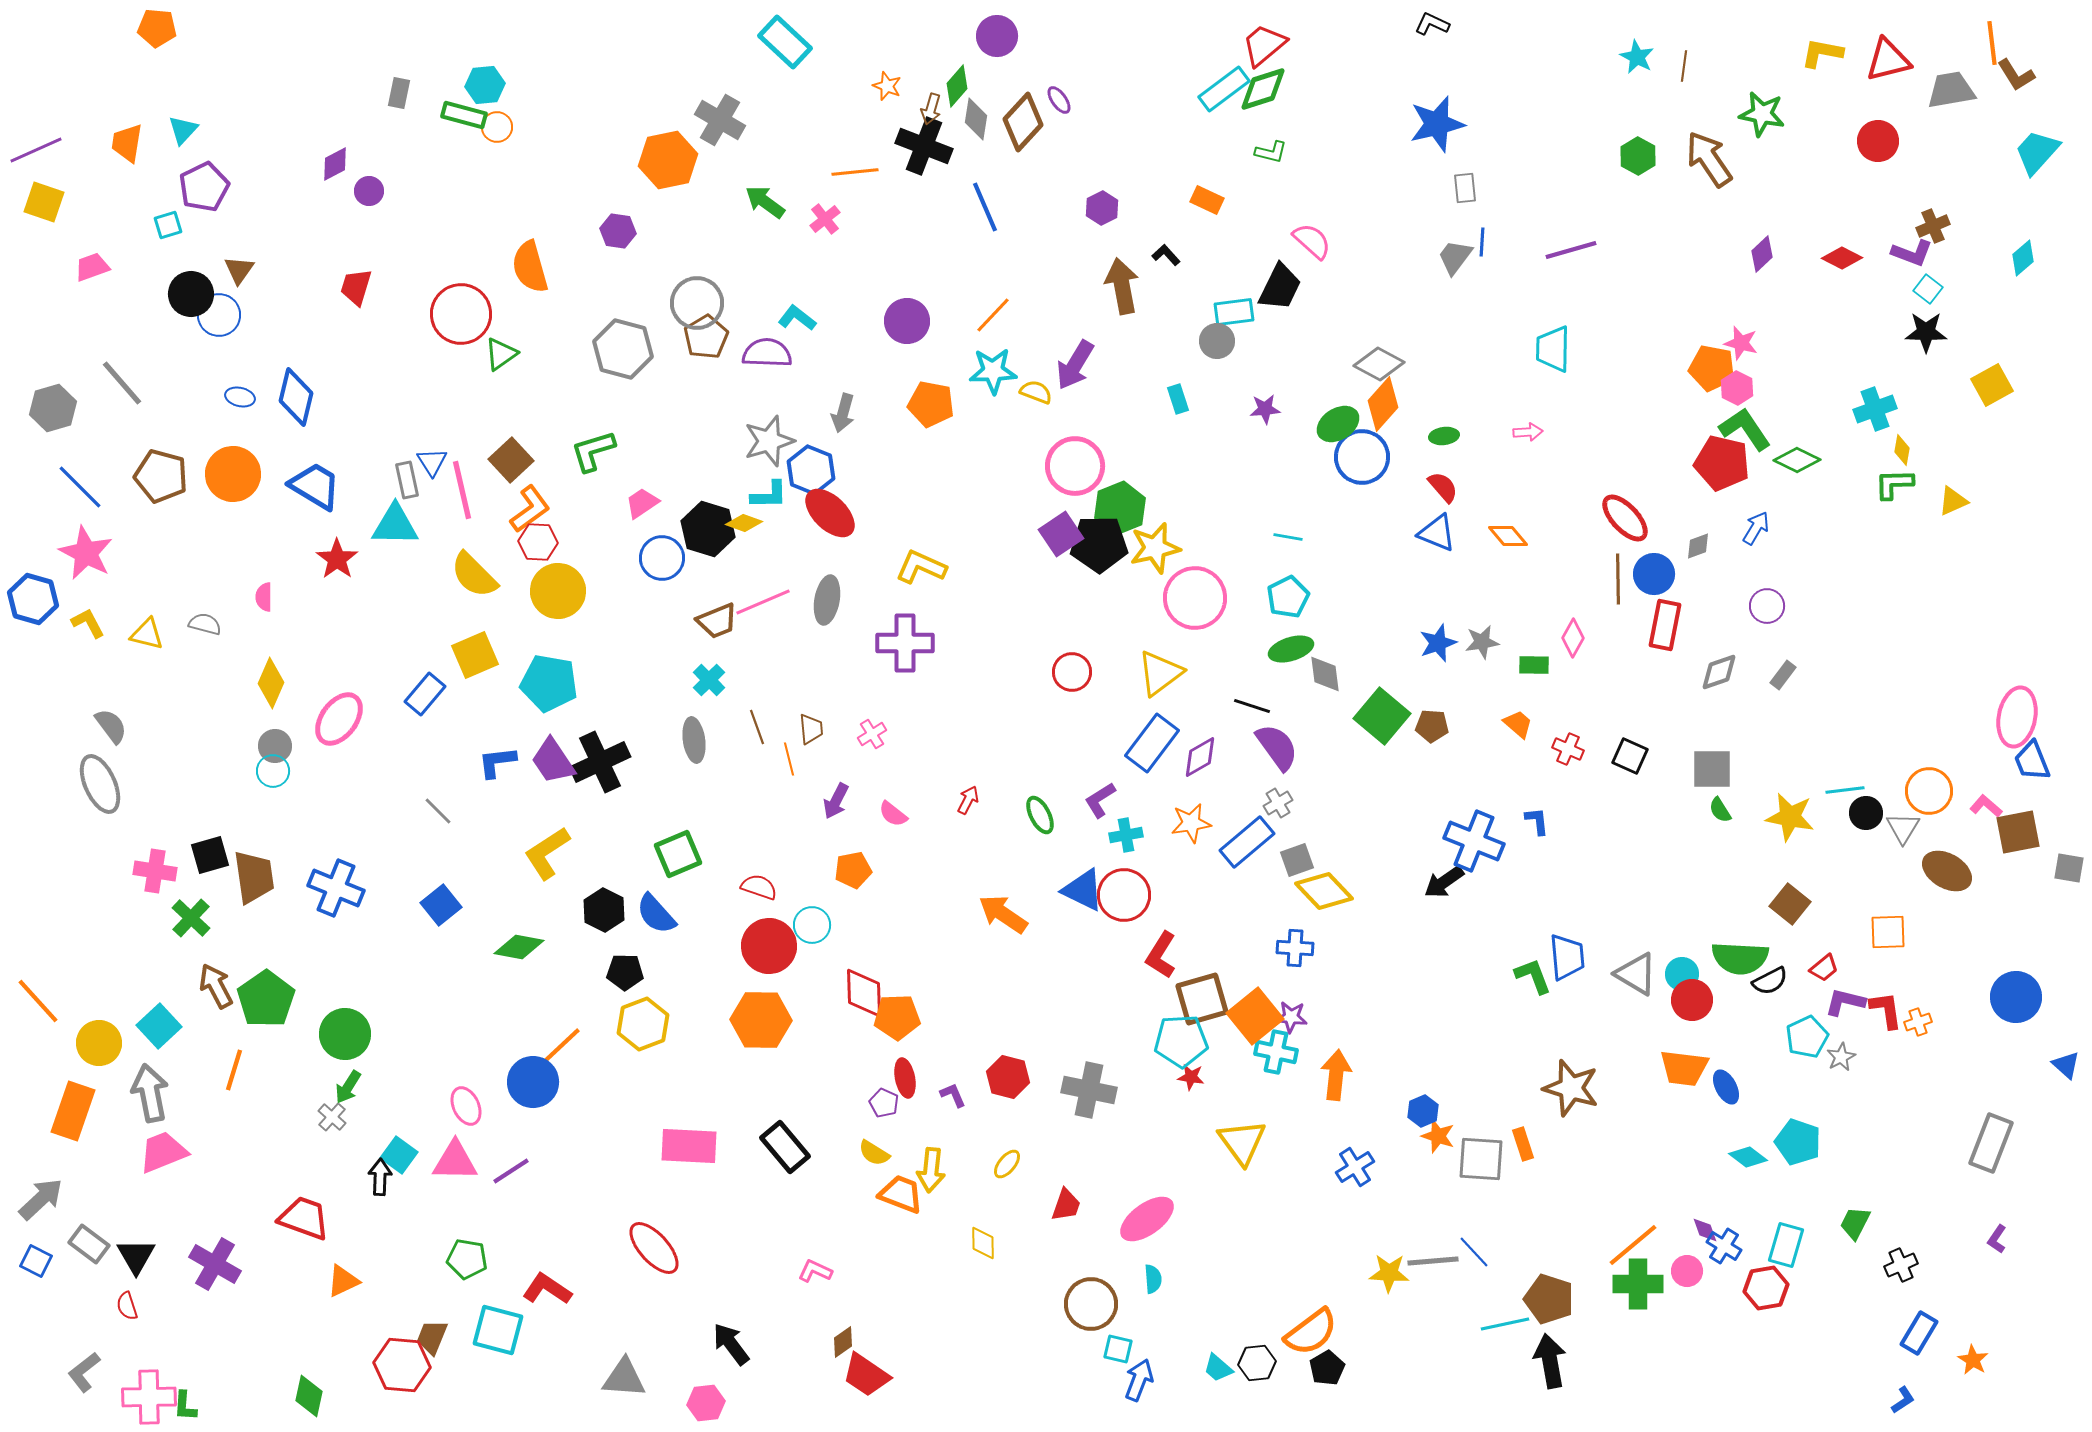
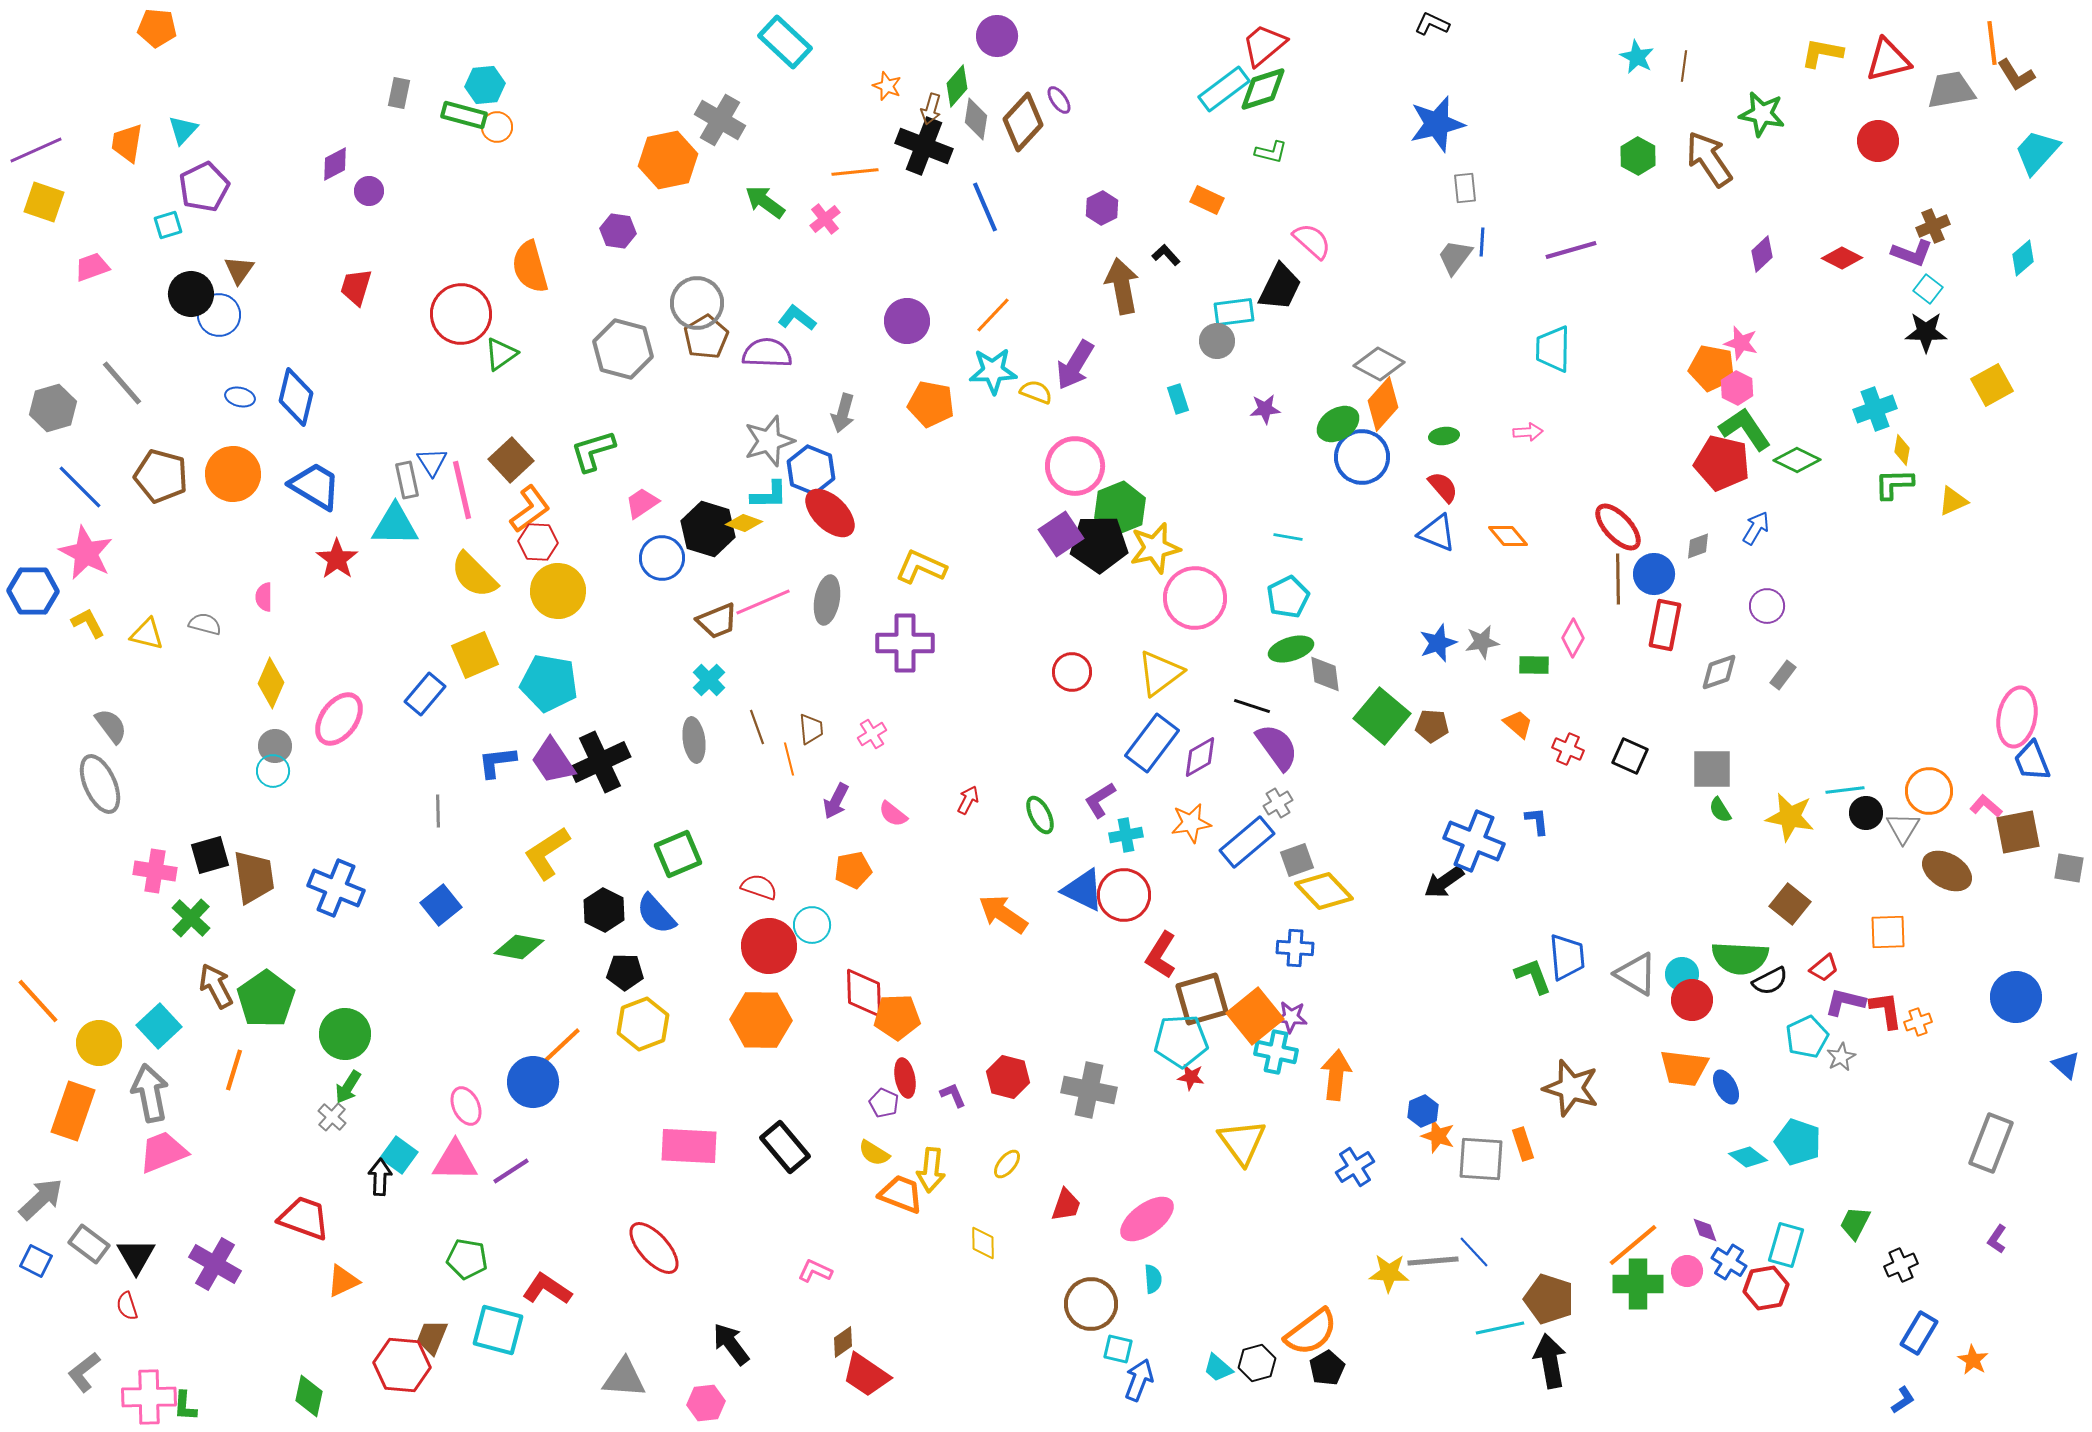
red ellipse at (1625, 518): moved 7 px left, 9 px down
blue hexagon at (33, 599): moved 8 px up; rotated 15 degrees counterclockwise
gray line at (438, 811): rotated 44 degrees clockwise
blue cross at (1724, 1246): moved 5 px right, 16 px down
cyan line at (1505, 1324): moved 5 px left, 4 px down
black hexagon at (1257, 1363): rotated 9 degrees counterclockwise
